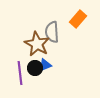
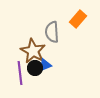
brown star: moved 4 px left, 7 px down
